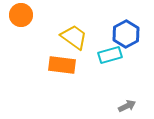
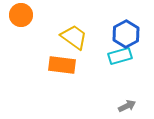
cyan rectangle: moved 10 px right, 1 px down
